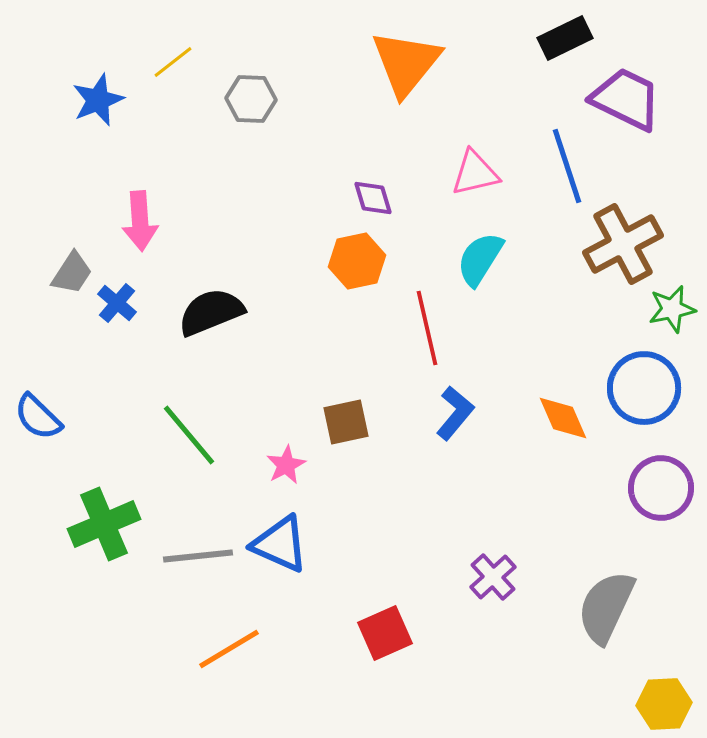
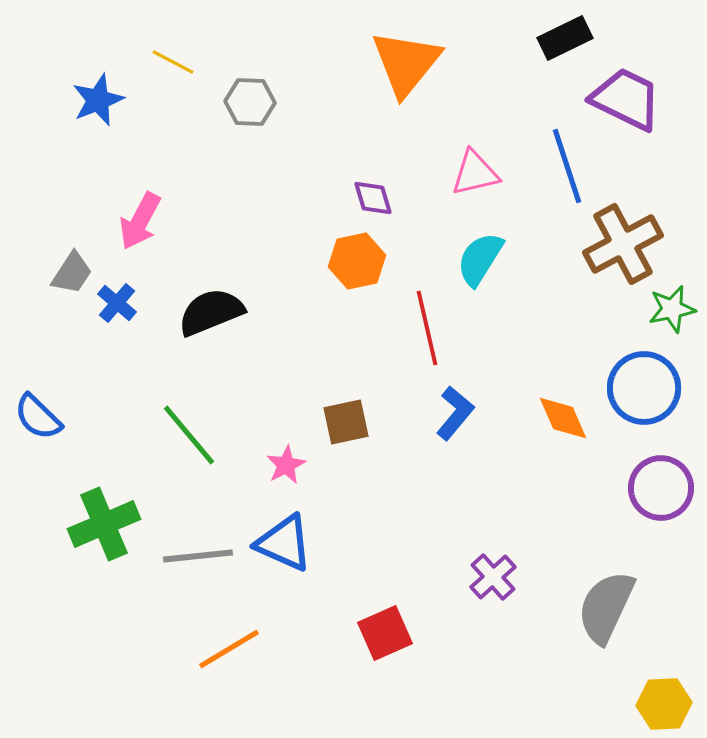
yellow line: rotated 66 degrees clockwise
gray hexagon: moved 1 px left, 3 px down
pink arrow: rotated 32 degrees clockwise
blue triangle: moved 4 px right, 1 px up
